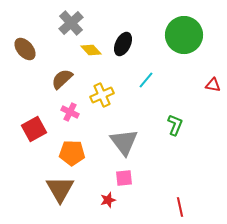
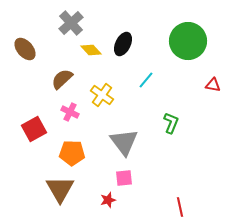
green circle: moved 4 px right, 6 px down
yellow cross: rotated 30 degrees counterclockwise
green L-shape: moved 4 px left, 2 px up
